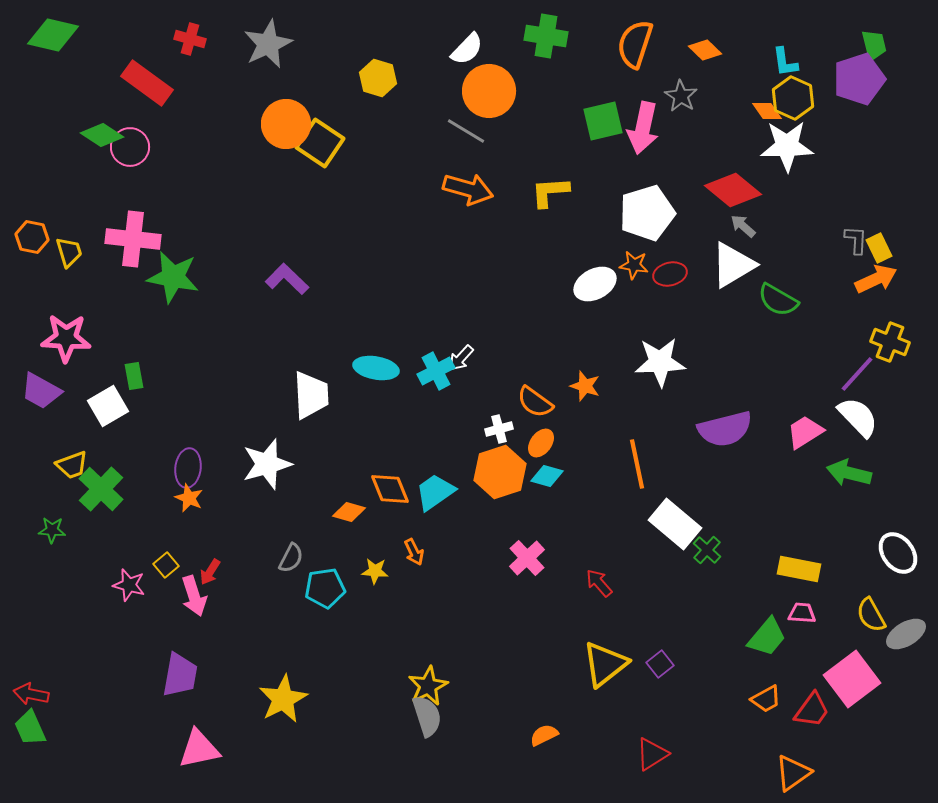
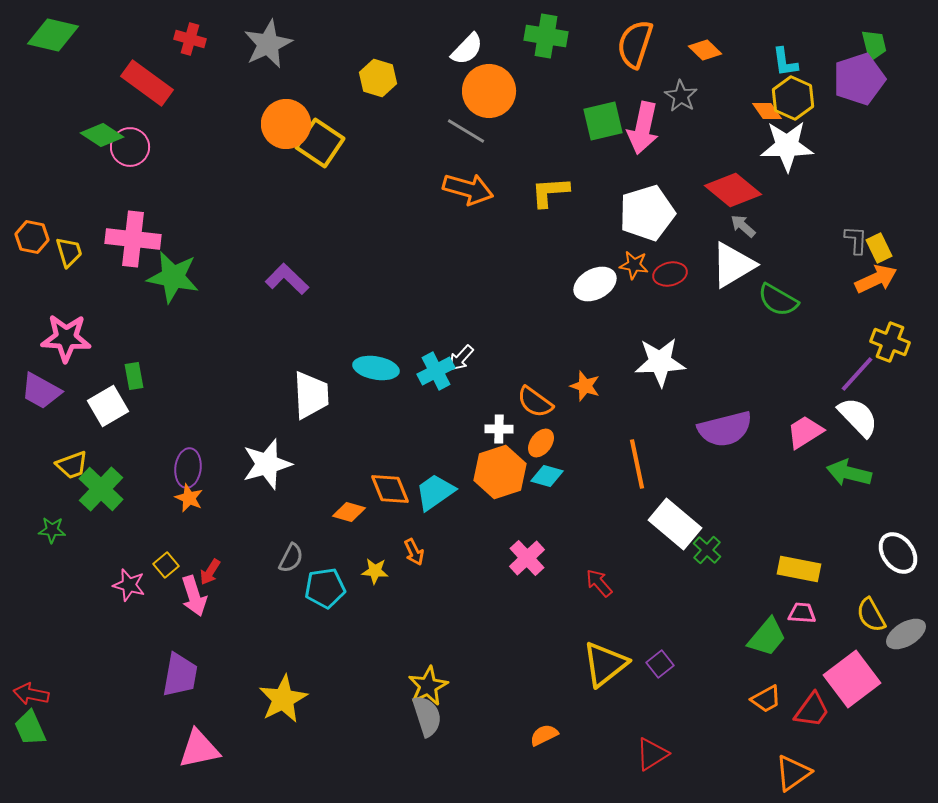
white cross at (499, 429): rotated 16 degrees clockwise
